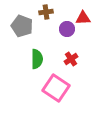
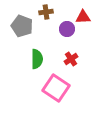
red triangle: moved 1 px up
